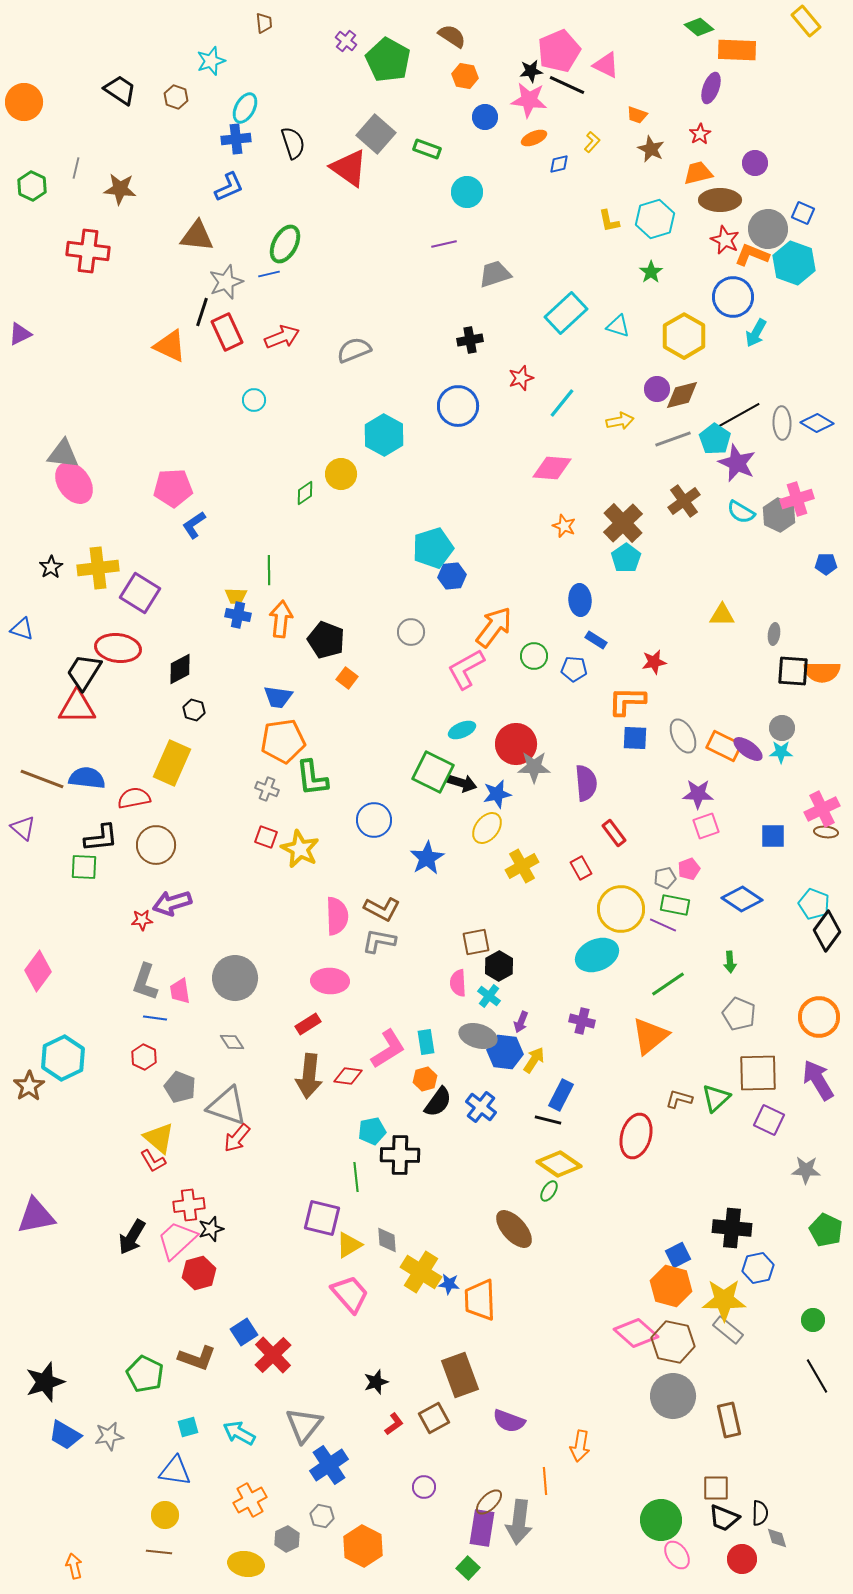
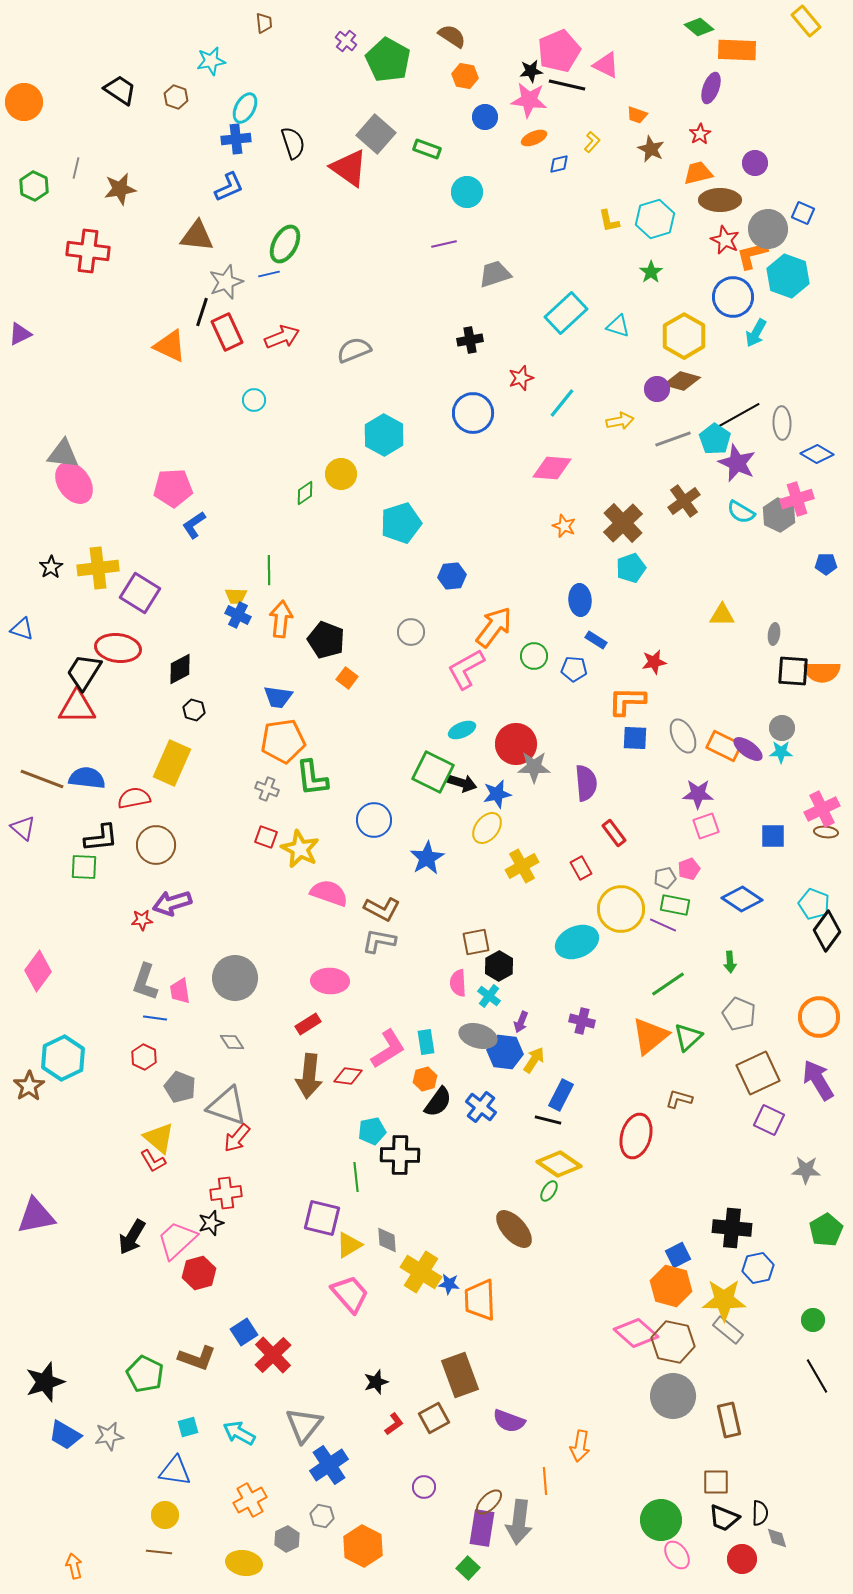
cyan star at (211, 61): rotated 8 degrees clockwise
black line at (567, 85): rotated 12 degrees counterclockwise
green hexagon at (32, 186): moved 2 px right
brown star at (120, 189): rotated 16 degrees counterclockwise
orange L-shape at (752, 255): rotated 36 degrees counterclockwise
cyan hexagon at (794, 263): moved 6 px left, 13 px down
brown diamond at (682, 395): moved 14 px up; rotated 30 degrees clockwise
blue circle at (458, 406): moved 15 px right, 7 px down
blue diamond at (817, 423): moved 31 px down
cyan pentagon at (433, 548): moved 32 px left, 25 px up
cyan pentagon at (626, 558): moved 5 px right, 10 px down; rotated 16 degrees clockwise
blue cross at (238, 615): rotated 15 degrees clockwise
pink semicircle at (337, 916): moved 8 px left, 23 px up; rotated 69 degrees counterclockwise
cyan ellipse at (597, 955): moved 20 px left, 13 px up
brown square at (758, 1073): rotated 24 degrees counterclockwise
green triangle at (716, 1098): moved 28 px left, 61 px up
red cross at (189, 1205): moved 37 px right, 12 px up
black star at (211, 1229): moved 6 px up
green pentagon at (826, 1230): rotated 16 degrees clockwise
brown square at (716, 1488): moved 6 px up
yellow ellipse at (246, 1564): moved 2 px left, 1 px up
